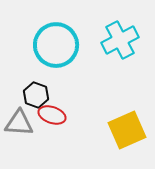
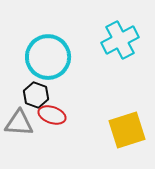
cyan circle: moved 8 px left, 12 px down
yellow square: rotated 6 degrees clockwise
